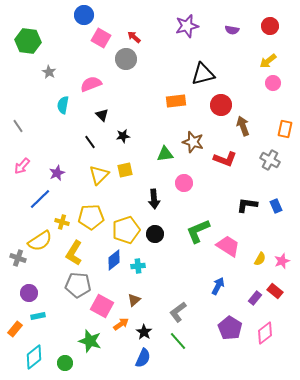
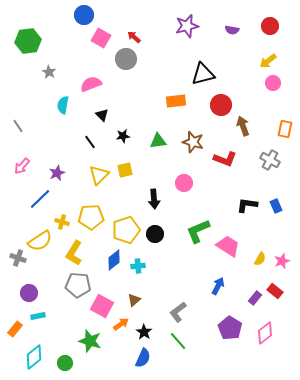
green hexagon at (28, 41): rotated 15 degrees counterclockwise
green triangle at (165, 154): moved 7 px left, 13 px up
